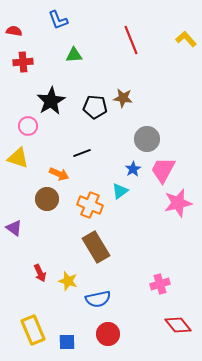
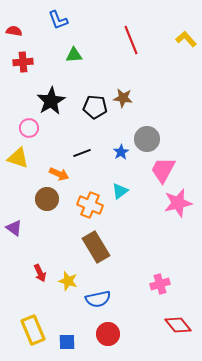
pink circle: moved 1 px right, 2 px down
blue star: moved 12 px left, 17 px up
